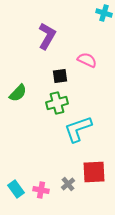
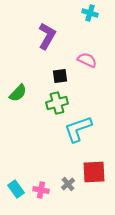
cyan cross: moved 14 px left
